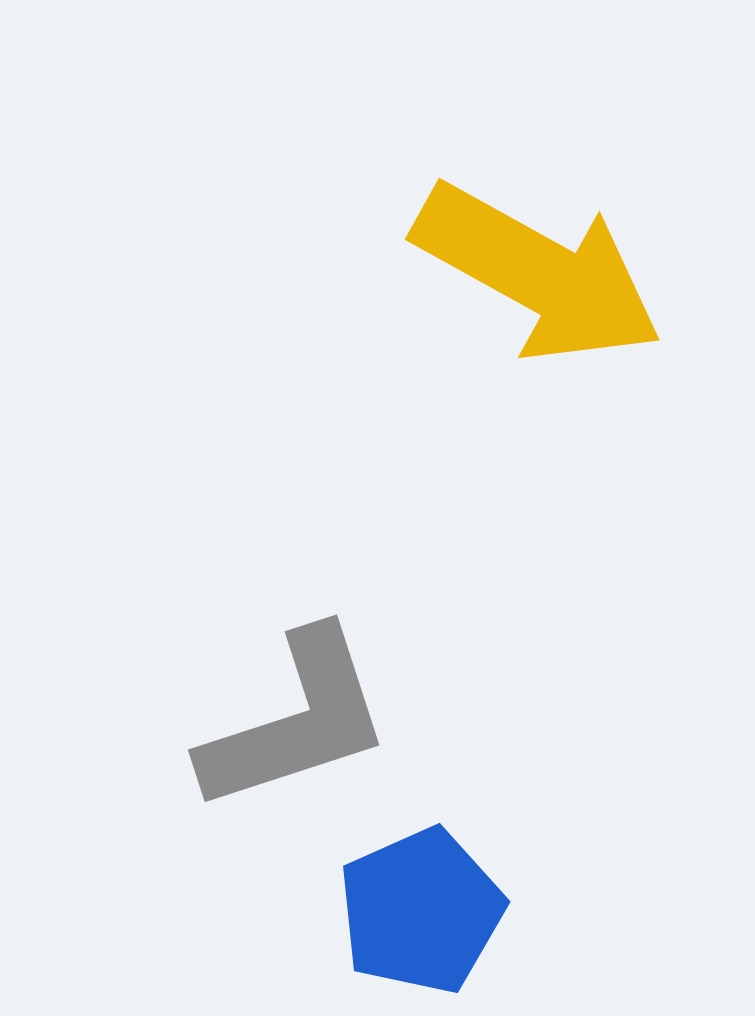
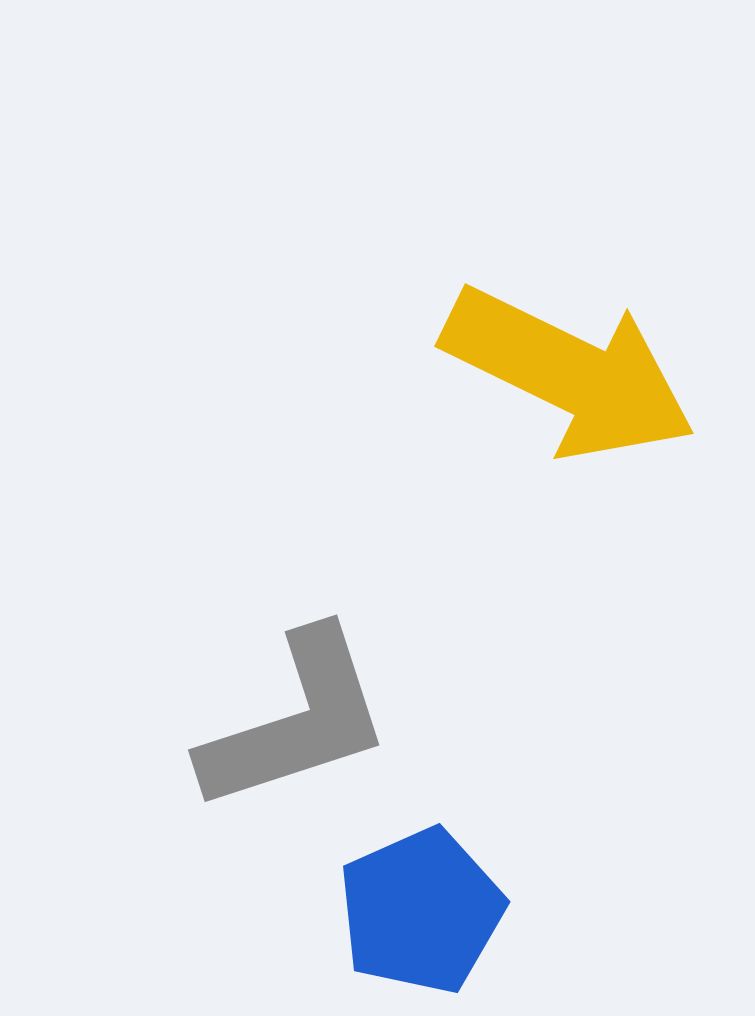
yellow arrow: moved 31 px right, 100 px down; rotated 3 degrees counterclockwise
